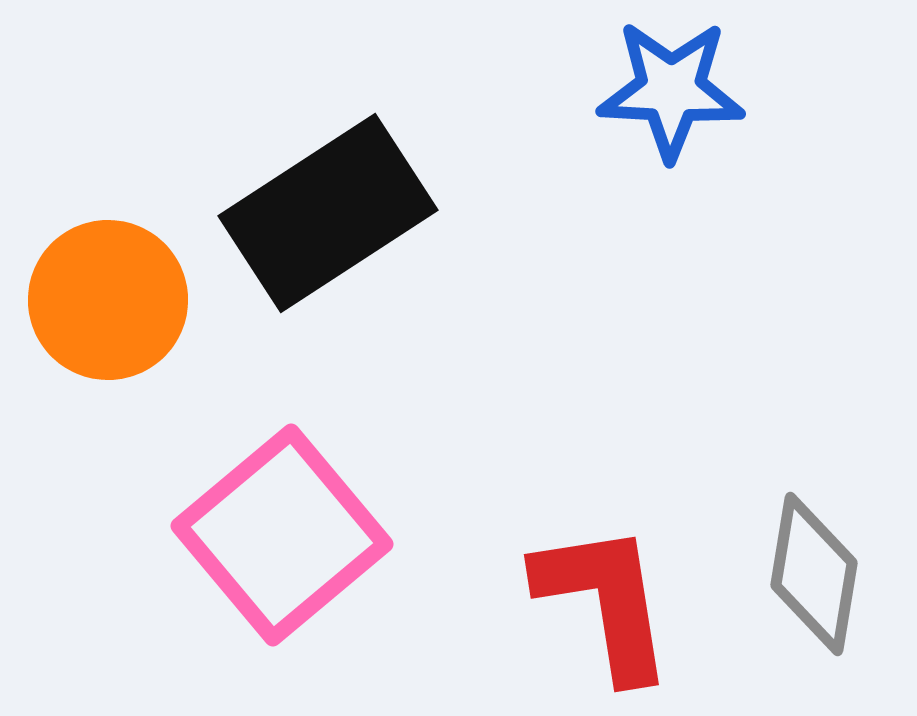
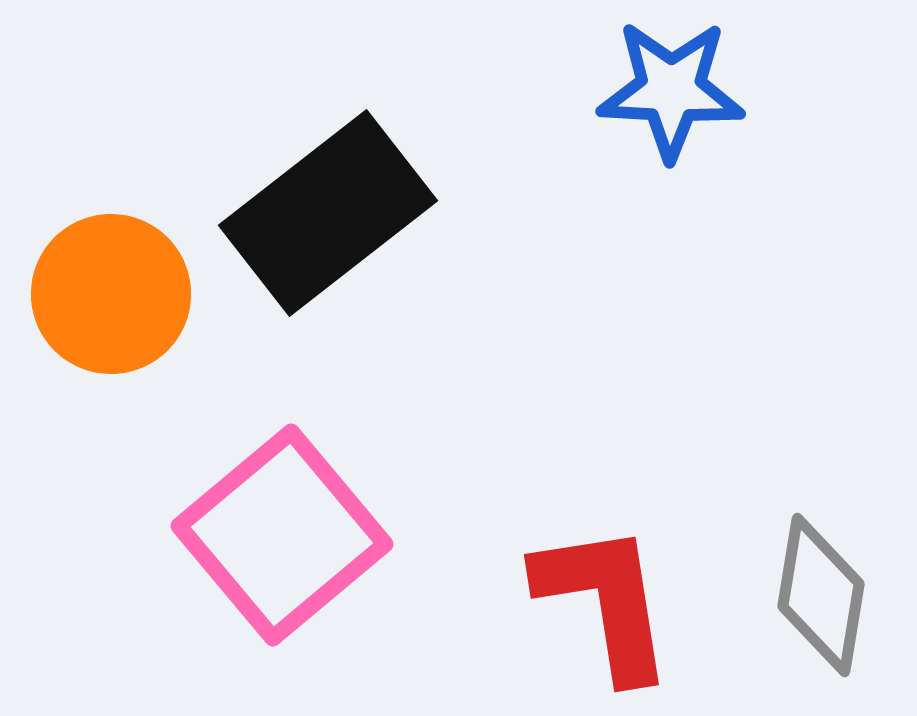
black rectangle: rotated 5 degrees counterclockwise
orange circle: moved 3 px right, 6 px up
gray diamond: moved 7 px right, 21 px down
